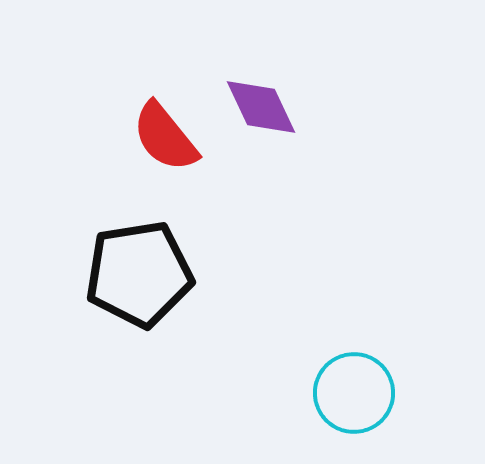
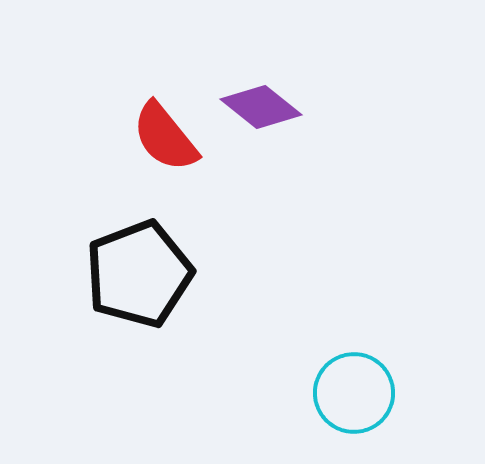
purple diamond: rotated 26 degrees counterclockwise
black pentagon: rotated 12 degrees counterclockwise
